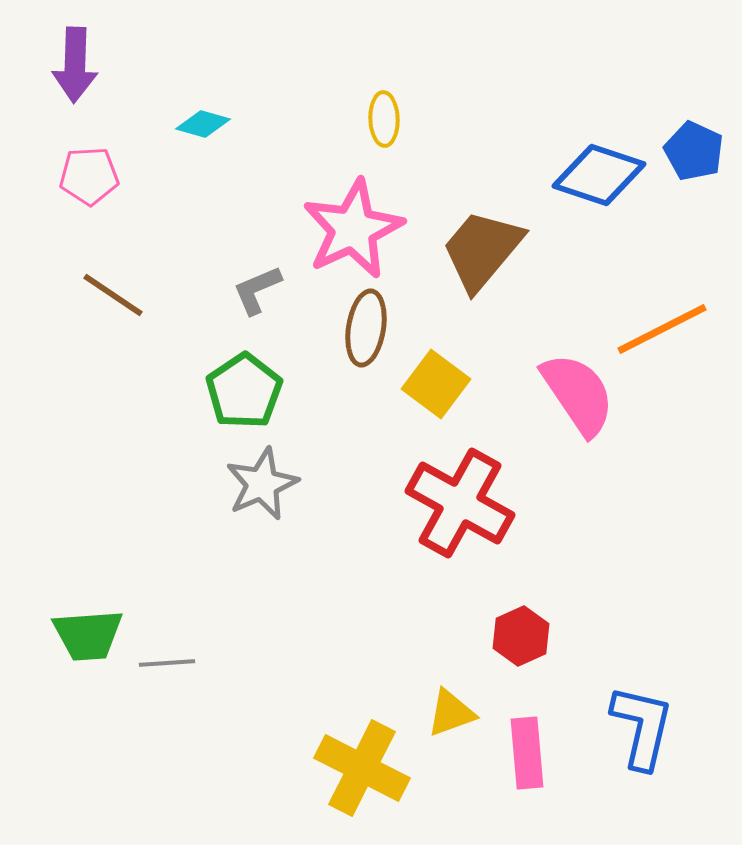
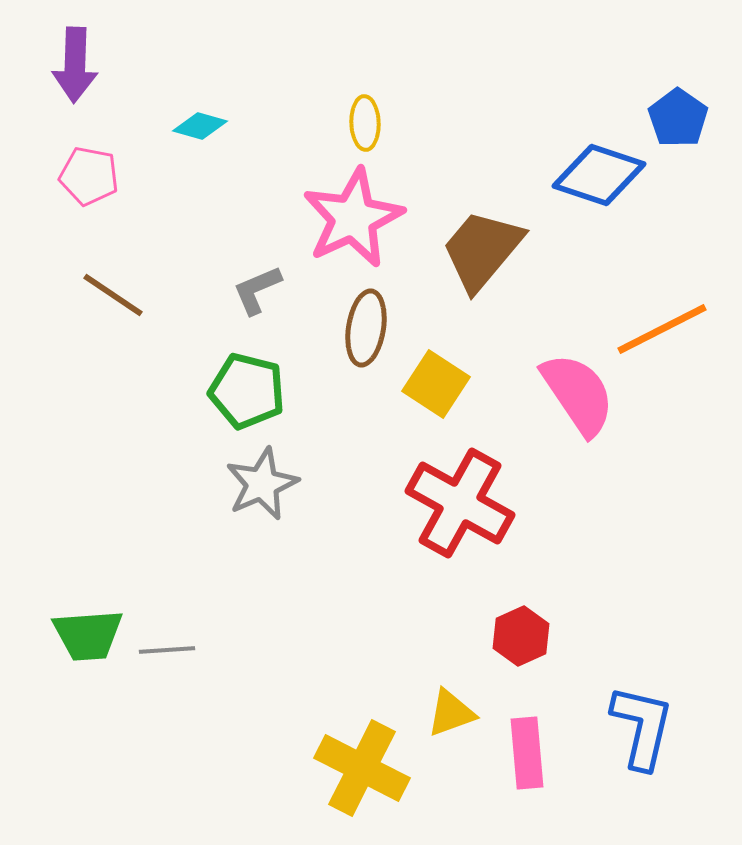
yellow ellipse: moved 19 px left, 4 px down
cyan diamond: moved 3 px left, 2 px down
blue pentagon: moved 16 px left, 33 px up; rotated 10 degrees clockwise
pink pentagon: rotated 14 degrees clockwise
pink star: moved 11 px up
yellow square: rotated 4 degrees counterclockwise
green pentagon: moved 3 px right; rotated 24 degrees counterclockwise
gray line: moved 13 px up
